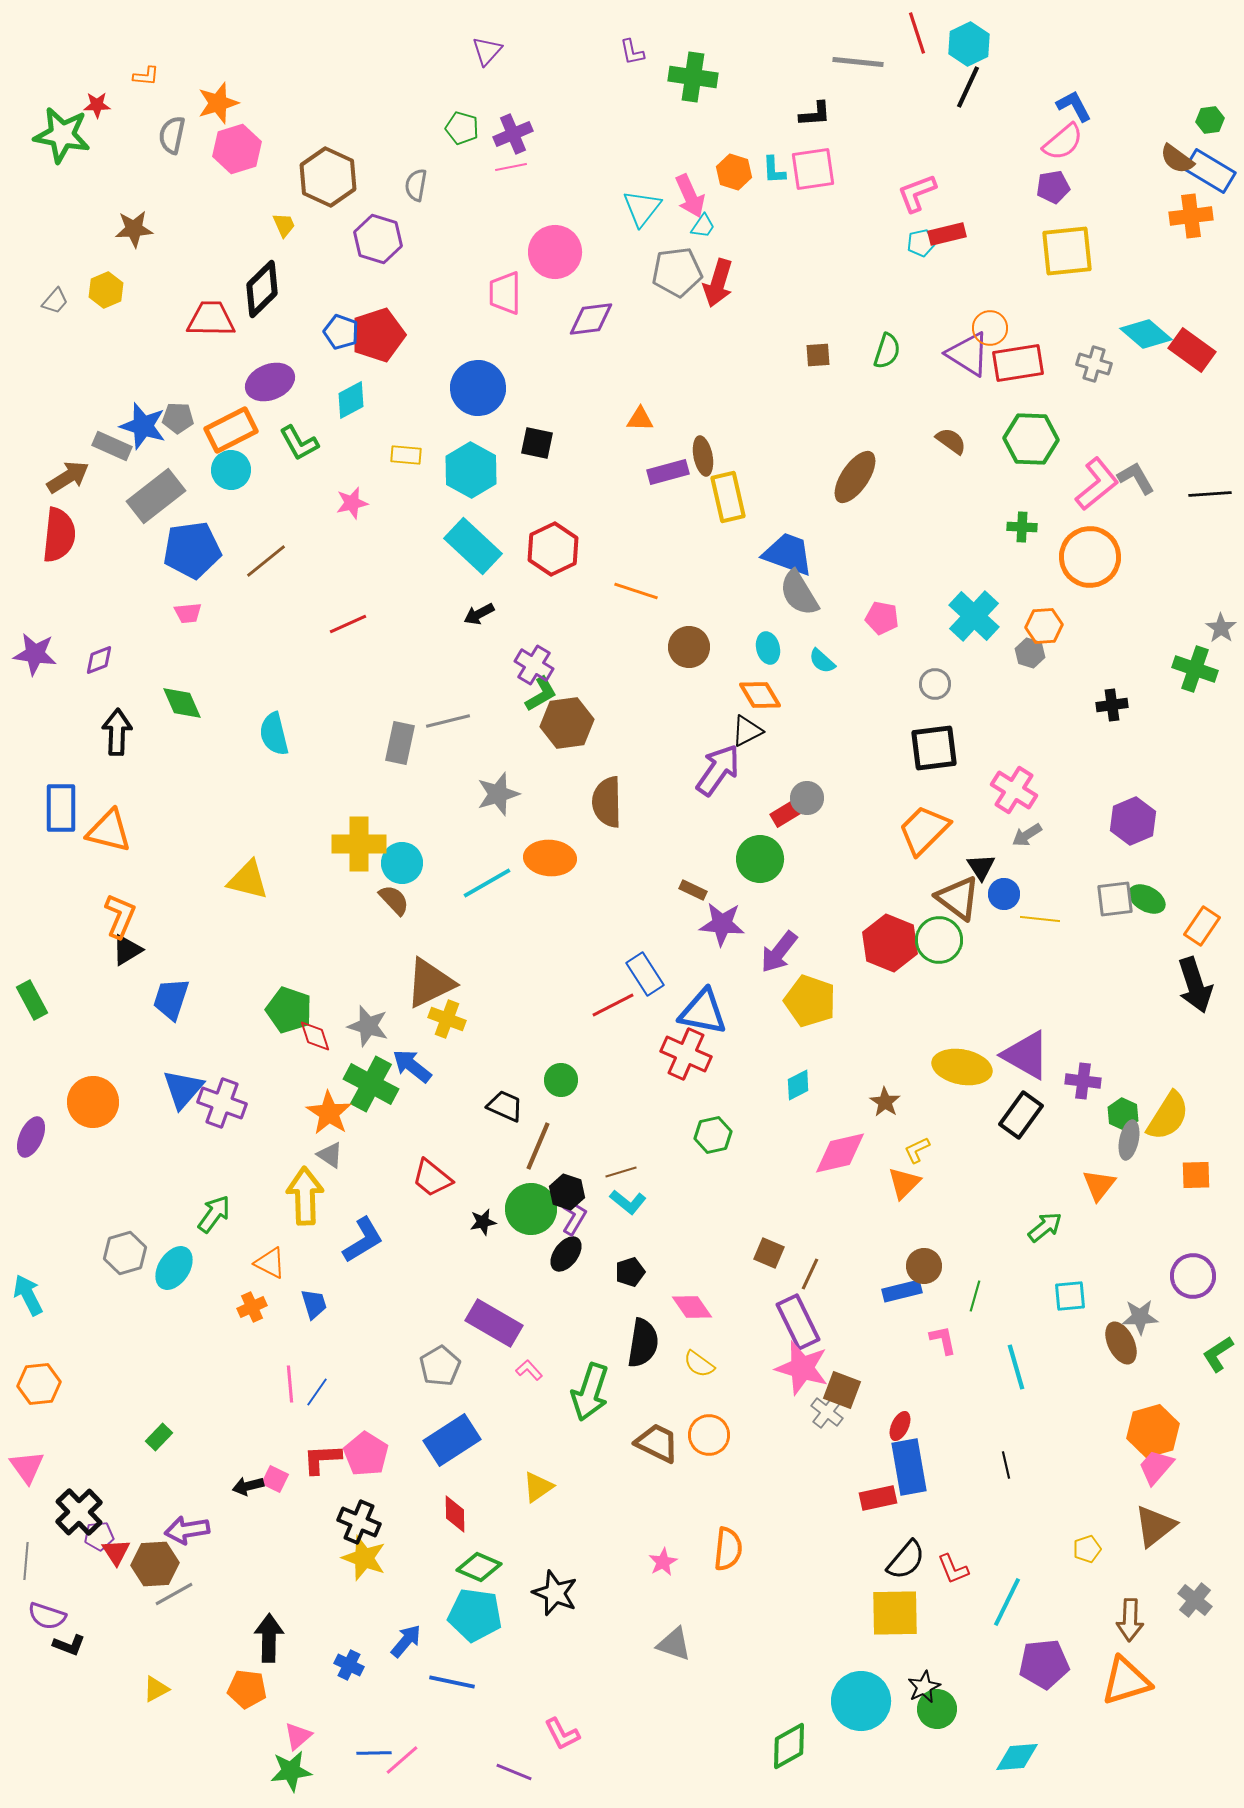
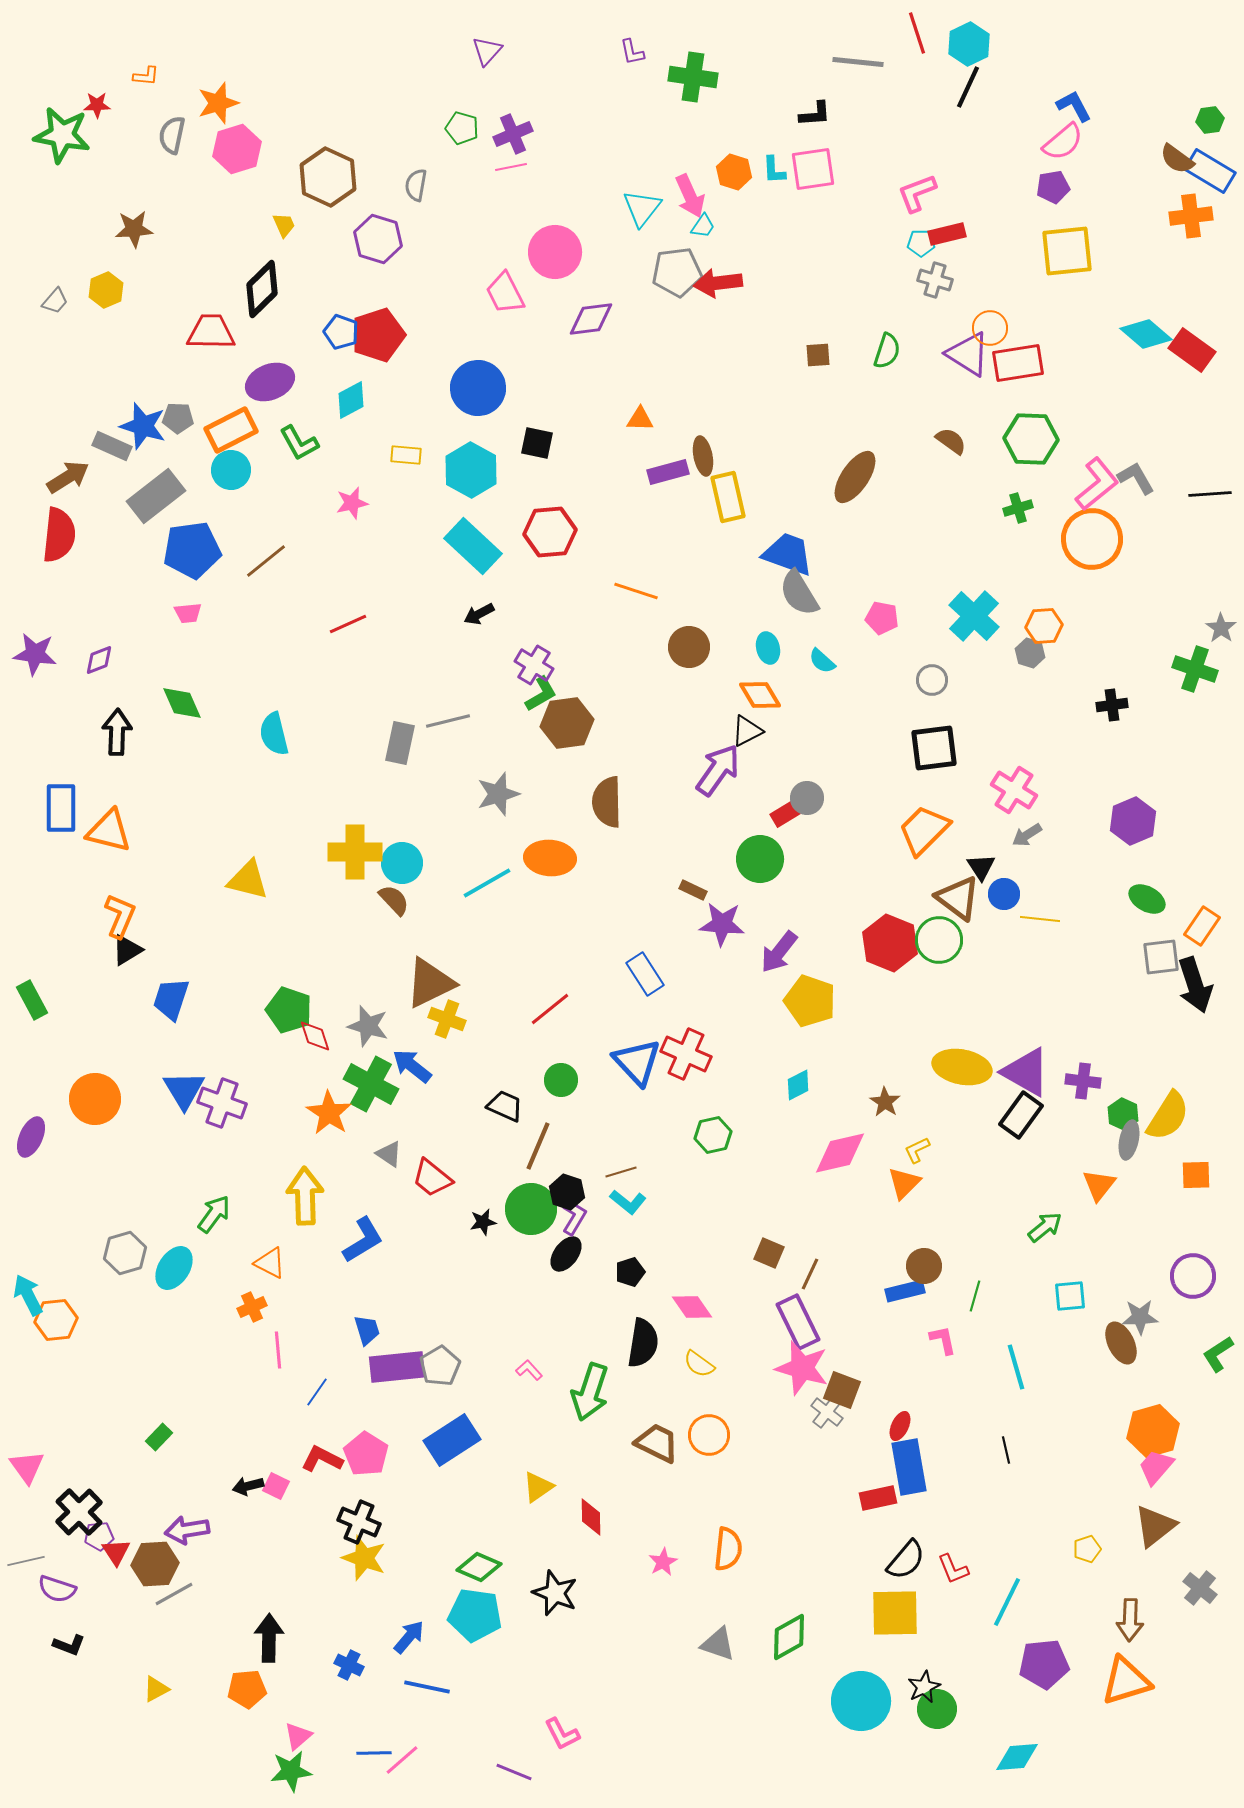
cyan pentagon at (921, 243): rotated 12 degrees clockwise
red arrow at (718, 283): rotated 66 degrees clockwise
pink trapezoid at (505, 293): rotated 27 degrees counterclockwise
red trapezoid at (211, 319): moved 13 px down
gray cross at (1094, 364): moved 159 px left, 84 px up
green cross at (1022, 527): moved 4 px left, 19 px up; rotated 20 degrees counterclockwise
red hexagon at (553, 549): moved 3 px left, 17 px up; rotated 21 degrees clockwise
orange circle at (1090, 557): moved 2 px right, 18 px up
gray circle at (935, 684): moved 3 px left, 4 px up
yellow cross at (359, 844): moved 4 px left, 8 px down
gray square at (1115, 899): moved 46 px right, 58 px down
red line at (613, 1005): moved 63 px left, 4 px down; rotated 12 degrees counterclockwise
blue triangle at (703, 1012): moved 66 px left, 50 px down; rotated 36 degrees clockwise
purple triangle at (1026, 1055): moved 17 px down
blue triangle at (183, 1089): moved 1 px right, 1 px down; rotated 12 degrees counterclockwise
orange circle at (93, 1102): moved 2 px right, 3 px up
gray triangle at (330, 1155): moved 59 px right, 1 px up
blue rectangle at (902, 1291): moved 3 px right
blue trapezoid at (314, 1304): moved 53 px right, 26 px down
purple rectangle at (494, 1323): moved 97 px left, 44 px down; rotated 36 degrees counterclockwise
orange hexagon at (39, 1384): moved 17 px right, 64 px up
pink line at (290, 1384): moved 12 px left, 34 px up
red L-shape at (322, 1459): rotated 30 degrees clockwise
black line at (1006, 1465): moved 15 px up
pink square at (275, 1479): moved 1 px right, 7 px down
red diamond at (455, 1514): moved 136 px right, 3 px down
gray line at (26, 1561): rotated 72 degrees clockwise
gray cross at (1195, 1600): moved 5 px right, 12 px up
purple semicircle at (47, 1616): moved 10 px right, 27 px up
blue arrow at (406, 1641): moved 3 px right, 4 px up
gray triangle at (674, 1644): moved 44 px right
blue line at (452, 1682): moved 25 px left, 5 px down
orange pentagon at (247, 1689): rotated 12 degrees counterclockwise
green diamond at (789, 1746): moved 109 px up
